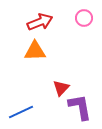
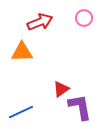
orange triangle: moved 13 px left, 1 px down
red triangle: moved 1 px down; rotated 12 degrees clockwise
